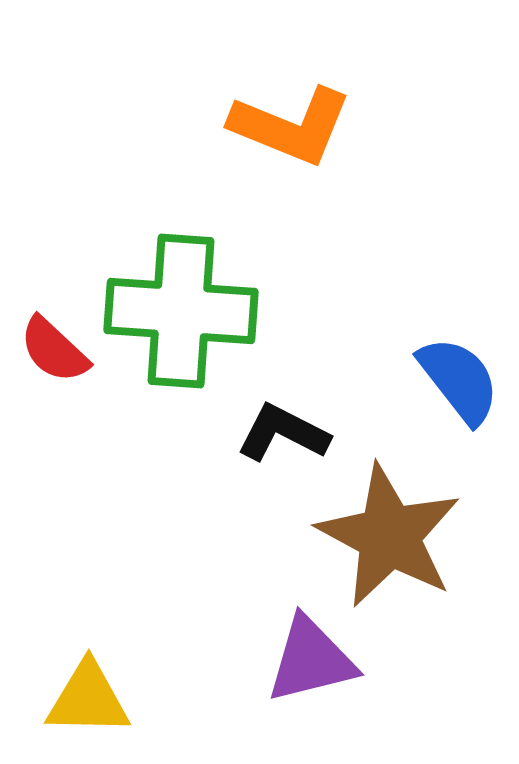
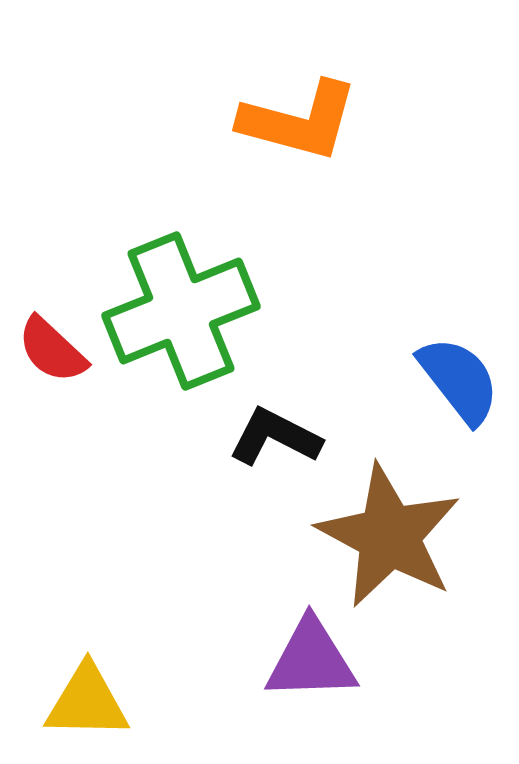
orange L-shape: moved 8 px right, 5 px up; rotated 7 degrees counterclockwise
green cross: rotated 26 degrees counterclockwise
red semicircle: moved 2 px left
black L-shape: moved 8 px left, 4 px down
purple triangle: rotated 12 degrees clockwise
yellow triangle: moved 1 px left, 3 px down
